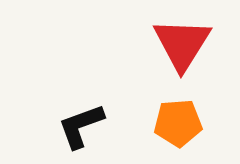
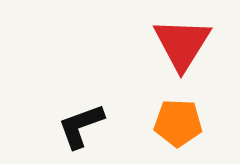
orange pentagon: rotated 6 degrees clockwise
